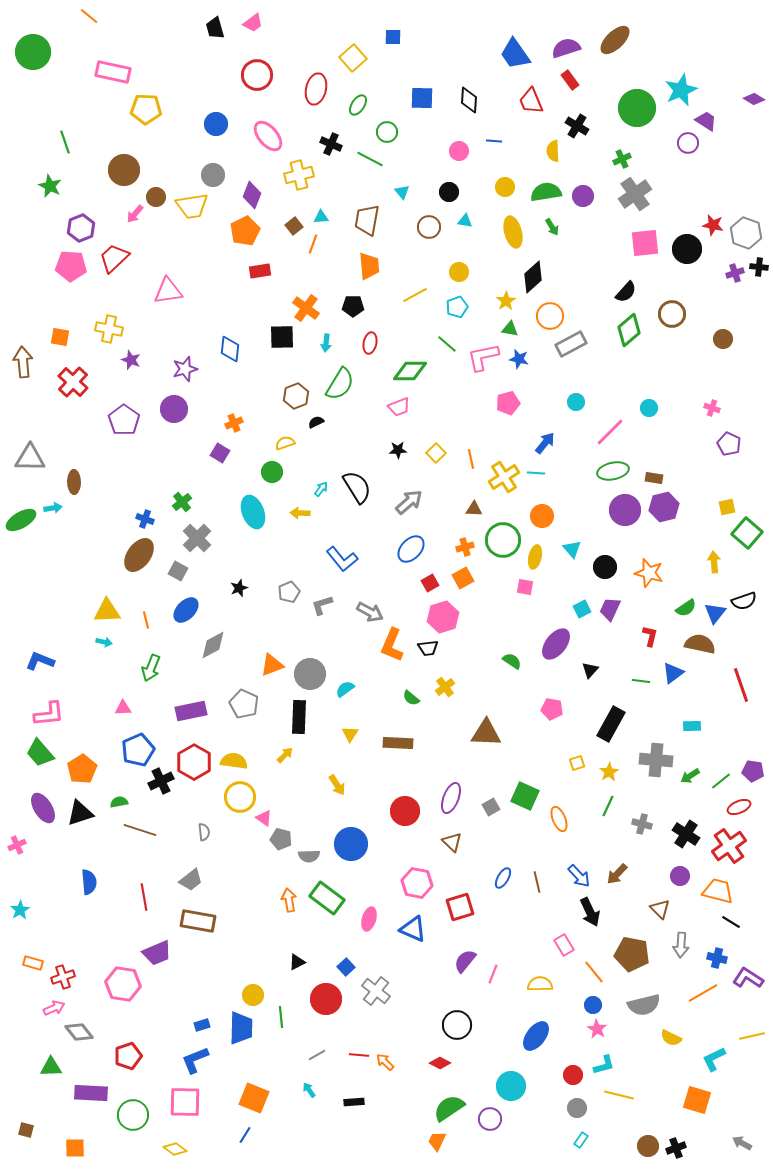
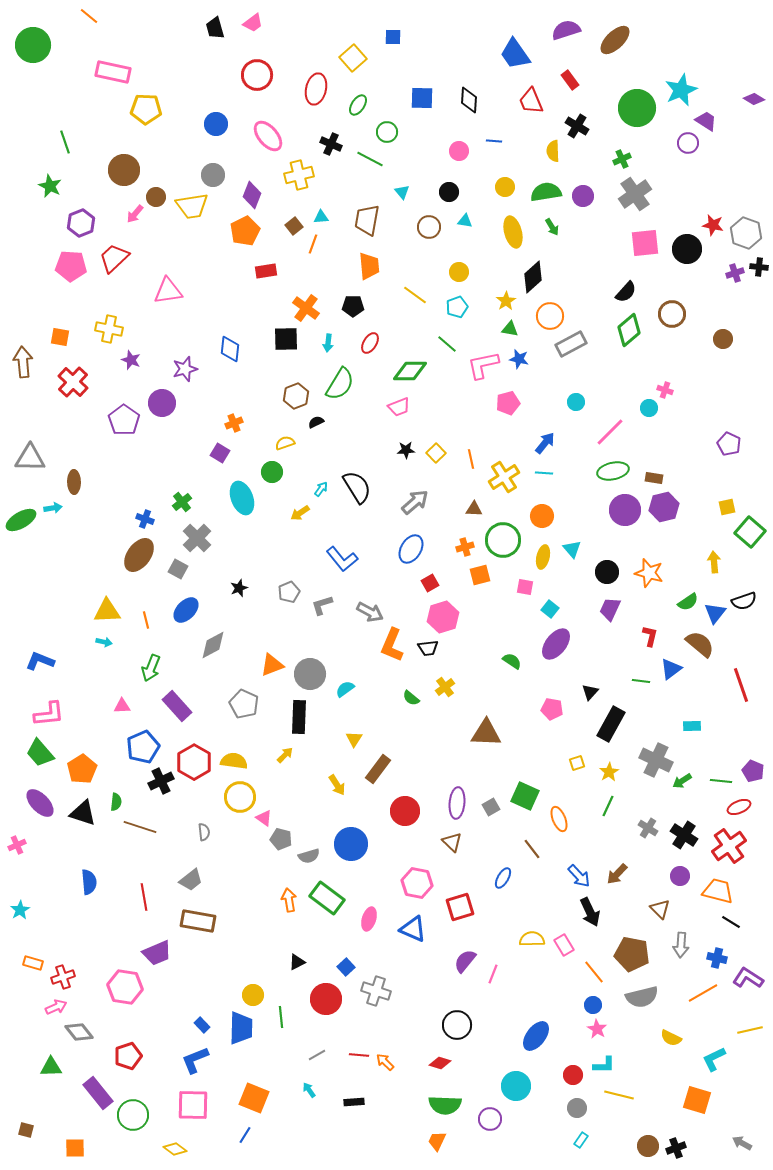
purple semicircle at (566, 48): moved 18 px up
green circle at (33, 52): moved 7 px up
purple hexagon at (81, 228): moved 5 px up
red rectangle at (260, 271): moved 6 px right
yellow line at (415, 295): rotated 65 degrees clockwise
black square at (282, 337): moved 4 px right, 2 px down
cyan arrow at (326, 343): moved 2 px right
red ellipse at (370, 343): rotated 20 degrees clockwise
pink L-shape at (483, 357): moved 8 px down
pink cross at (712, 408): moved 47 px left, 18 px up
purple circle at (174, 409): moved 12 px left, 6 px up
black star at (398, 450): moved 8 px right
cyan line at (536, 473): moved 8 px right
gray arrow at (409, 502): moved 6 px right
cyan ellipse at (253, 512): moved 11 px left, 14 px up
yellow arrow at (300, 513): rotated 36 degrees counterclockwise
green square at (747, 533): moved 3 px right, 1 px up
blue ellipse at (411, 549): rotated 12 degrees counterclockwise
yellow ellipse at (535, 557): moved 8 px right
black circle at (605, 567): moved 2 px right, 5 px down
gray square at (178, 571): moved 2 px up
orange square at (463, 578): moved 17 px right, 3 px up; rotated 15 degrees clockwise
green semicircle at (686, 608): moved 2 px right, 6 px up
cyan square at (582, 609): moved 32 px left; rotated 24 degrees counterclockwise
brown semicircle at (700, 644): rotated 28 degrees clockwise
black triangle at (590, 670): moved 22 px down
blue triangle at (673, 673): moved 2 px left, 4 px up
pink triangle at (123, 708): moved 1 px left, 2 px up
purple rectangle at (191, 711): moved 14 px left, 5 px up; rotated 60 degrees clockwise
yellow triangle at (350, 734): moved 4 px right, 5 px down
brown rectangle at (398, 743): moved 20 px left, 26 px down; rotated 56 degrees counterclockwise
blue pentagon at (138, 750): moved 5 px right, 3 px up
gray cross at (656, 760): rotated 20 degrees clockwise
purple pentagon at (753, 771): rotated 15 degrees clockwise
green arrow at (690, 776): moved 8 px left, 5 px down
green line at (721, 781): rotated 45 degrees clockwise
purple ellipse at (451, 798): moved 6 px right, 5 px down; rotated 16 degrees counterclockwise
green semicircle at (119, 802): moved 3 px left; rotated 108 degrees clockwise
purple ellipse at (43, 808): moved 3 px left, 5 px up; rotated 12 degrees counterclockwise
black triangle at (80, 813): moved 3 px right; rotated 36 degrees clockwise
gray cross at (642, 824): moved 6 px right, 4 px down; rotated 18 degrees clockwise
brown line at (140, 830): moved 3 px up
black cross at (686, 834): moved 2 px left, 1 px down
gray semicircle at (309, 856): rotated 15 degrees counterclockwise
brown line at (537, 882): moved 5 px left, 33 px up; rotated 25 degrees counterclockwise
pink hexagon at (123, 984): moved 2 px right, 3 px down
yellow semicircle at (540, 984): moved 8 px left, 45 px up
gray cross at (376, 991): rotated 20 degrees counterclockwise
gray semicircle at (644, 1005): moved 2 px left, 8 px up
pink arrow at (54, 1008): moved 2 px right, 1 px up
blue rectangle at (202, 1025): rotated 63 degrees clockwise
yellow line at (752, 1036): moved 2 px left, 6 px up
red diamond at (440, 1063): rotated 10 degrees counterclockwise
cyan L-shape at (604, 1065): rotated 15 degrees clockwise
cyan circle at (511, 1086): moved 5 px right
purple rectangle at (91, 1093): moved 7 px right; rotated 48 degrees clockwise
pink square at (185, 1102): moved 8 px right, 3 px down
green semicircle at (449, 1108): moved 4 px left, 3 px up; rotated 144 degrees counterclockwise
